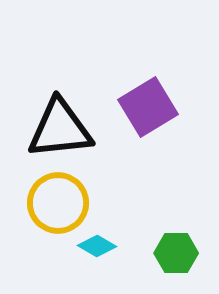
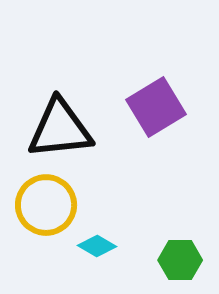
purple square: moved 8 px right
yellow circle: moved 12 px left, 2 px down
green hexagon: moved 4 px right, 7 px down
